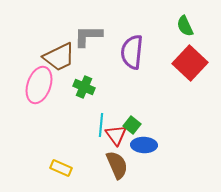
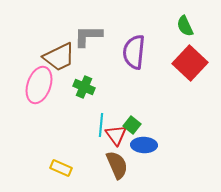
purple semicircle: moved 2 px right
